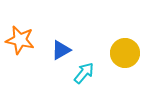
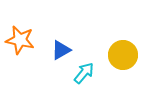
yellow circle: moved 2 px left, 2 px down
